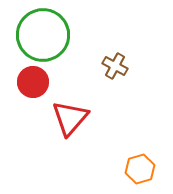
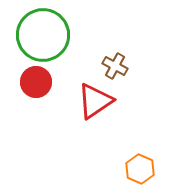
red circle: moved 3 px right
red triangle: moved 25 px right, 17 px up; rotated 15 degrees clockwise
orange hexagon: rotated 20 degrees counterclockwise
